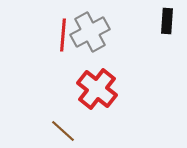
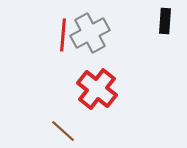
black rectangle: moved 2 px left
gray cross: moved 1 px down
